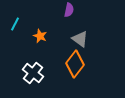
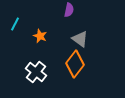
white cross: moved 3 px right, 1 px up
